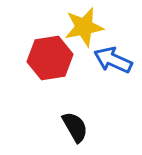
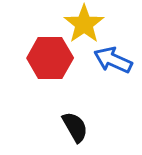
yellow star: moved 3 px up; rotated 24 degrees counterclockwise
red hexagon: rotated 9 degrees clockwise
